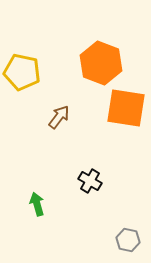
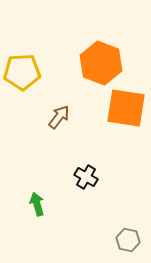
yellow pentagon: rotated 15 degrees counterclockwise
black cross: moved 4 px left, 4 px up
